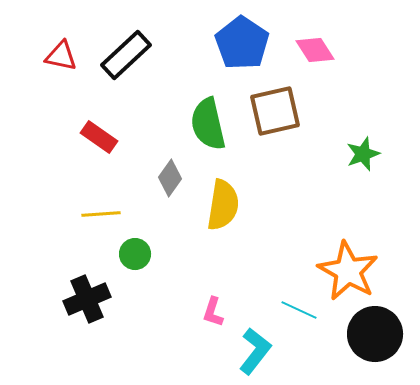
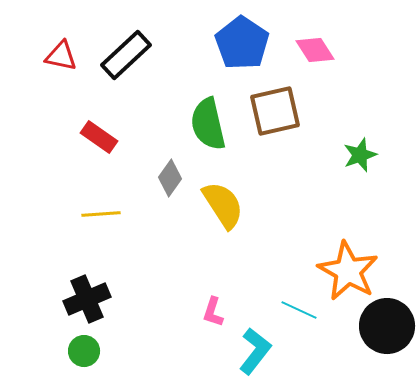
green star: moved 3 px left, 1 px down
yellow semicircle: rotated 42 degrees counterclockwise
green circle: moved 51 px left, 97 px down
black circle: moved 12 px right, 8 px up
